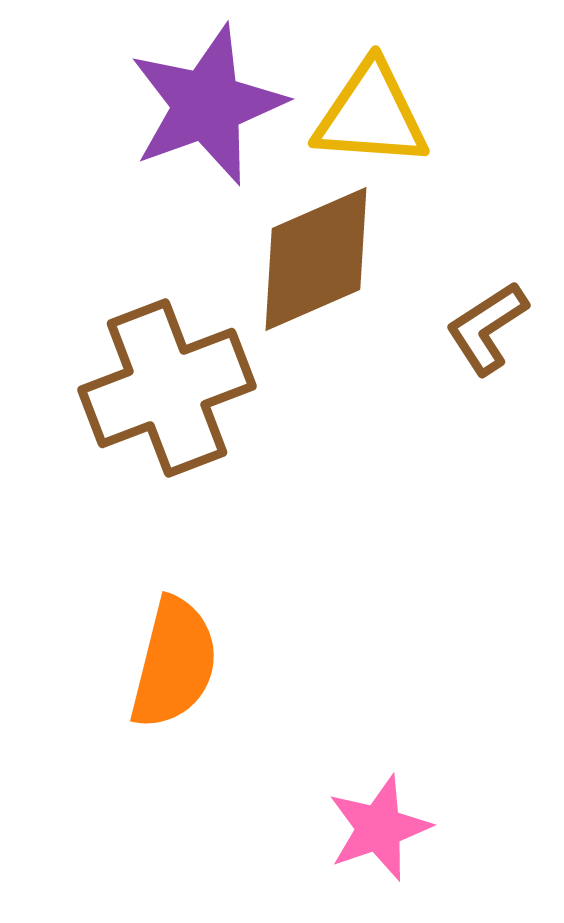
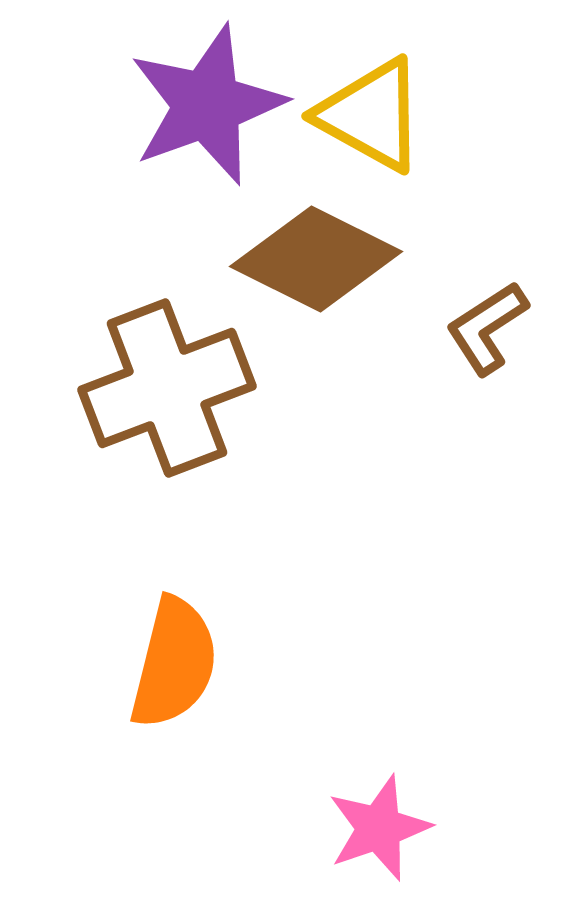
yellow triangle: rotated 25 degrees clockwise
brown diamond: rotated 50 degrees clockwise
